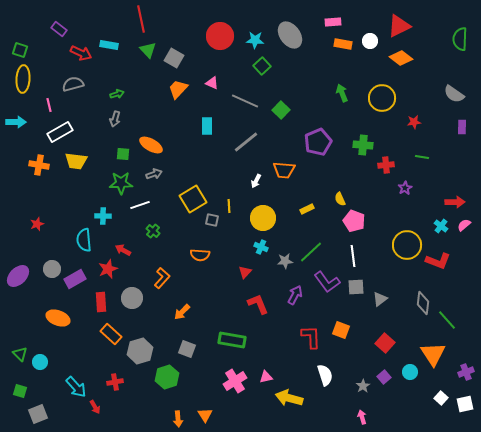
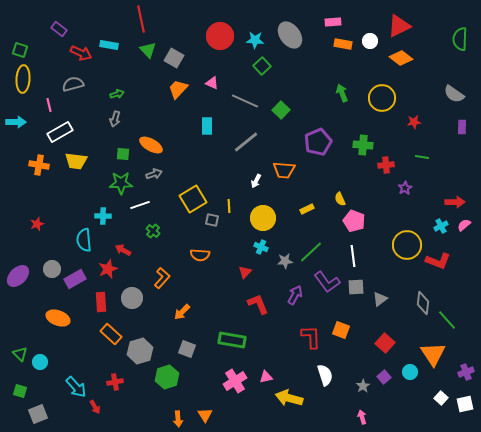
cyan cross at (441, 226): rotated 24 degrees clockwise
